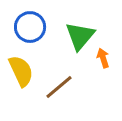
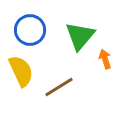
blue circle: moved 3 px down
orange arrow: moved 2 px right, 1 px down
brown line: rotated 8 degrees clockwise
